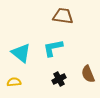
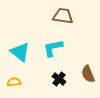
cyan triangle: moved 1 px left, 1 px up
black cross: rotated 24 degrees counterclockwise
